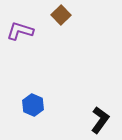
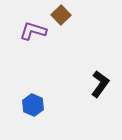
purple L-shape: moved 13 px right
black L-shape: moved 36 px up
